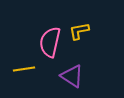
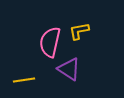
yellow line: moved 11 px down
purple triangle: moved 3 px left, 7 px up
